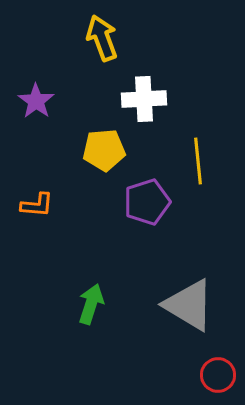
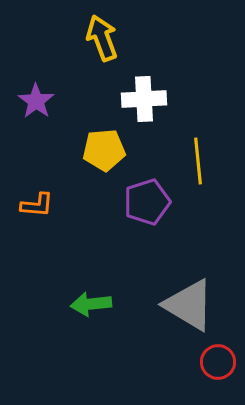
green arrow: rotated 114 degrees counterclockwise
red circle: moved 13 px up
